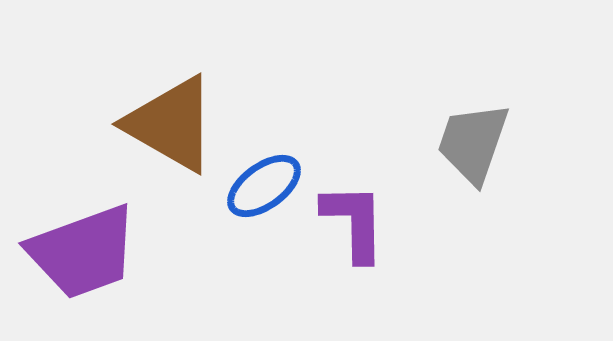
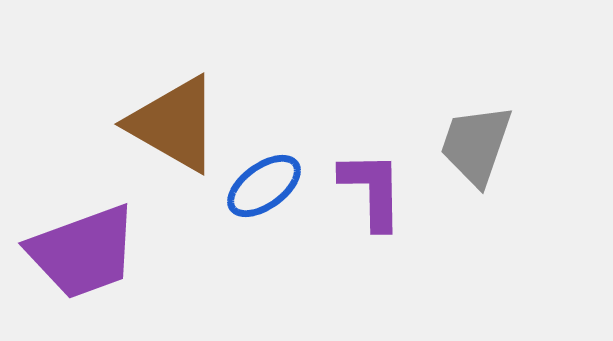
brown triangle: moved 3 px right
gray trapezoid: moved 3 px right, 2 px down
purple L-shape: moved 18 px right, 32 px up
